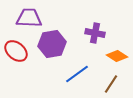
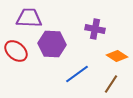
purple cross: moved 4 px up
purple hexagon: rotated 12 degrees clockwise
